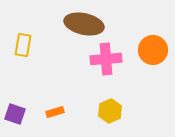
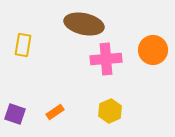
orange rectangle: rotated 18 degrees counterclockwise
